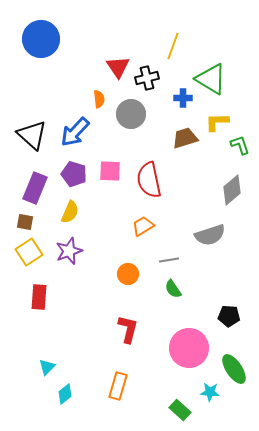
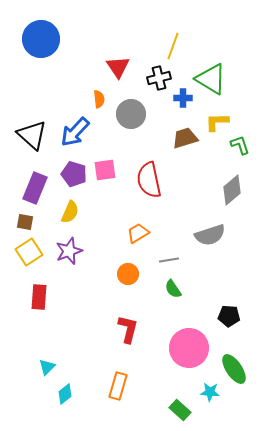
black cross: moved 12 px right
pink square: moved 5 px left, 1 px up; rotated 10 degrees counterclockwise
orange trapezoid: moved 5 px left, 7 px down
